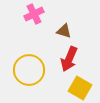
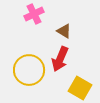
brown triangle: rotated 14 degrees clockwise
red arrow: moved 9 px left
